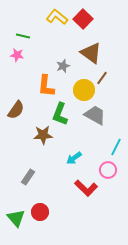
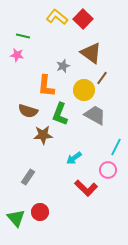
brown semicircle: moved 12 px right, 1 px down; rotated 72 degrees clockwise
